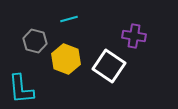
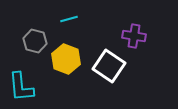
cyan L-shape: moved 2 px up
